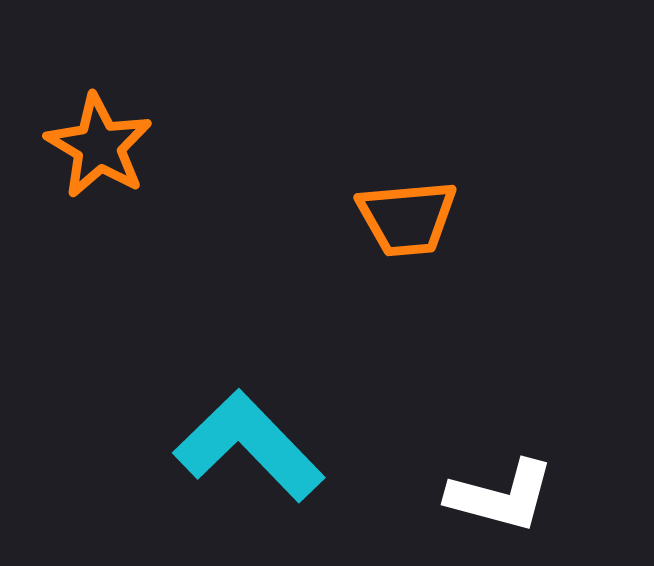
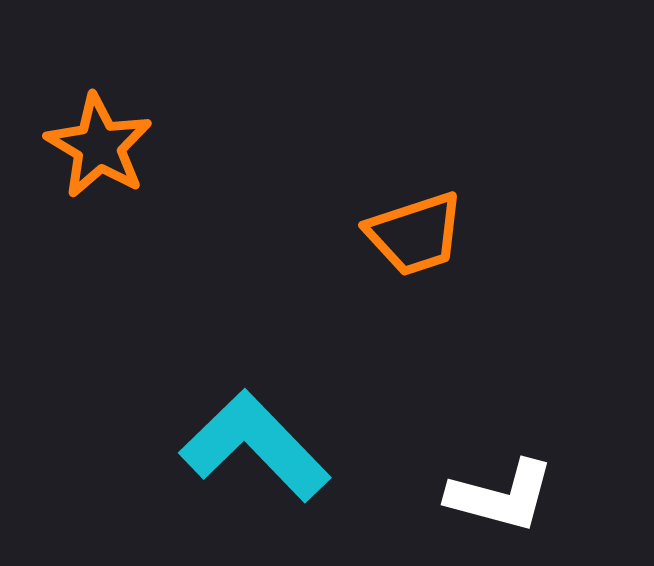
orange trapezoid: moved 8 px right, 16 px down; rotated 13 degrees counterclockwise
cyan L-shape: moved 6 px right
